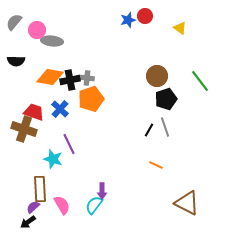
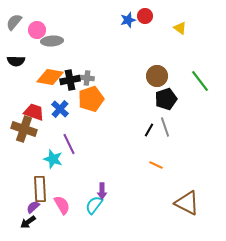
gray ellipse: rotated 10 degrees counterclockwise
